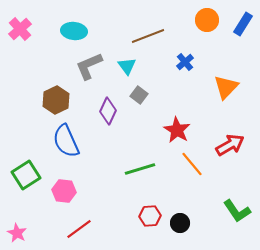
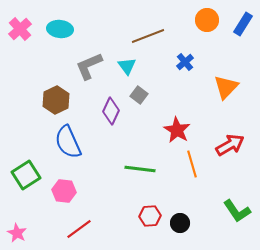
cyan ellipse: moved 14 px left, 2 px up
purple diamond: moved 3 px right
blue semicircle: moved 2 px right, 1 px down
orange line: rotated 24 degrees clockwise
green line: rotated 24 degrees clockwise
